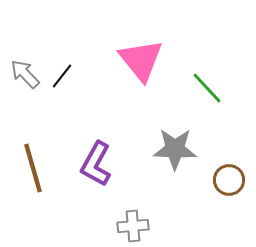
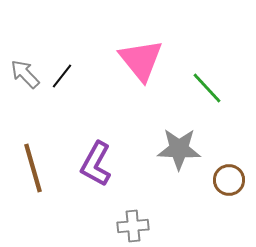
gray star: moved 4 px right
